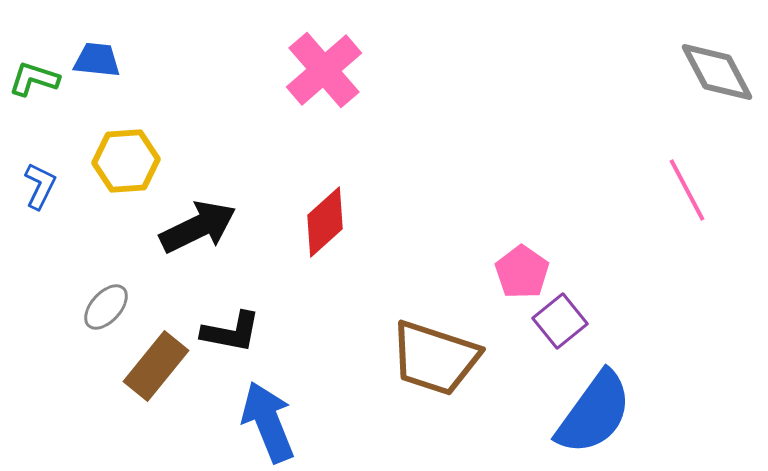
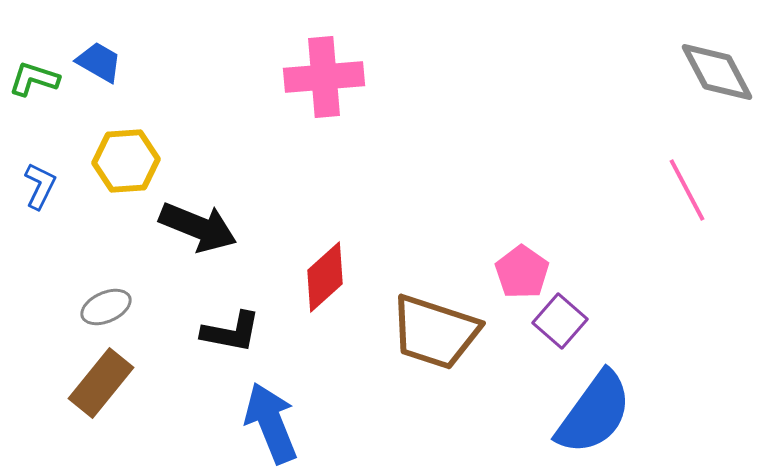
blue trapezoid: moved 2 px right, 2 px down; rotated 24 degrees clockwise
pink cross: moved 7 px down; rotated 36 degrees clockwise
red diamond: moved 55 px down
black arrow: rotated 48 degrees clockwise
gray ellipse: rotated 24 degrees clockwise
purple square: rotated 10 degrees counterclockwise
brown trapezoid: moved 26 px up
brown rectangle: moved 55 px left, 17 px down
blue arrow: moved 3 px right, 1 px down
